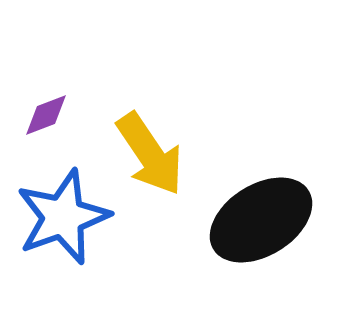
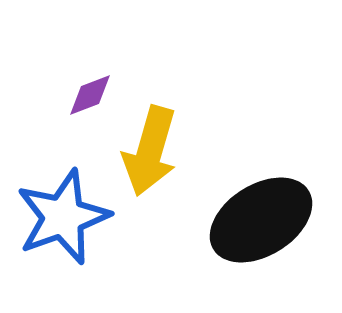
purple diamond: moved 44 px right, 20 px up
yellow arrow: moved 3 px up; rotated 50 degrees clockwise
